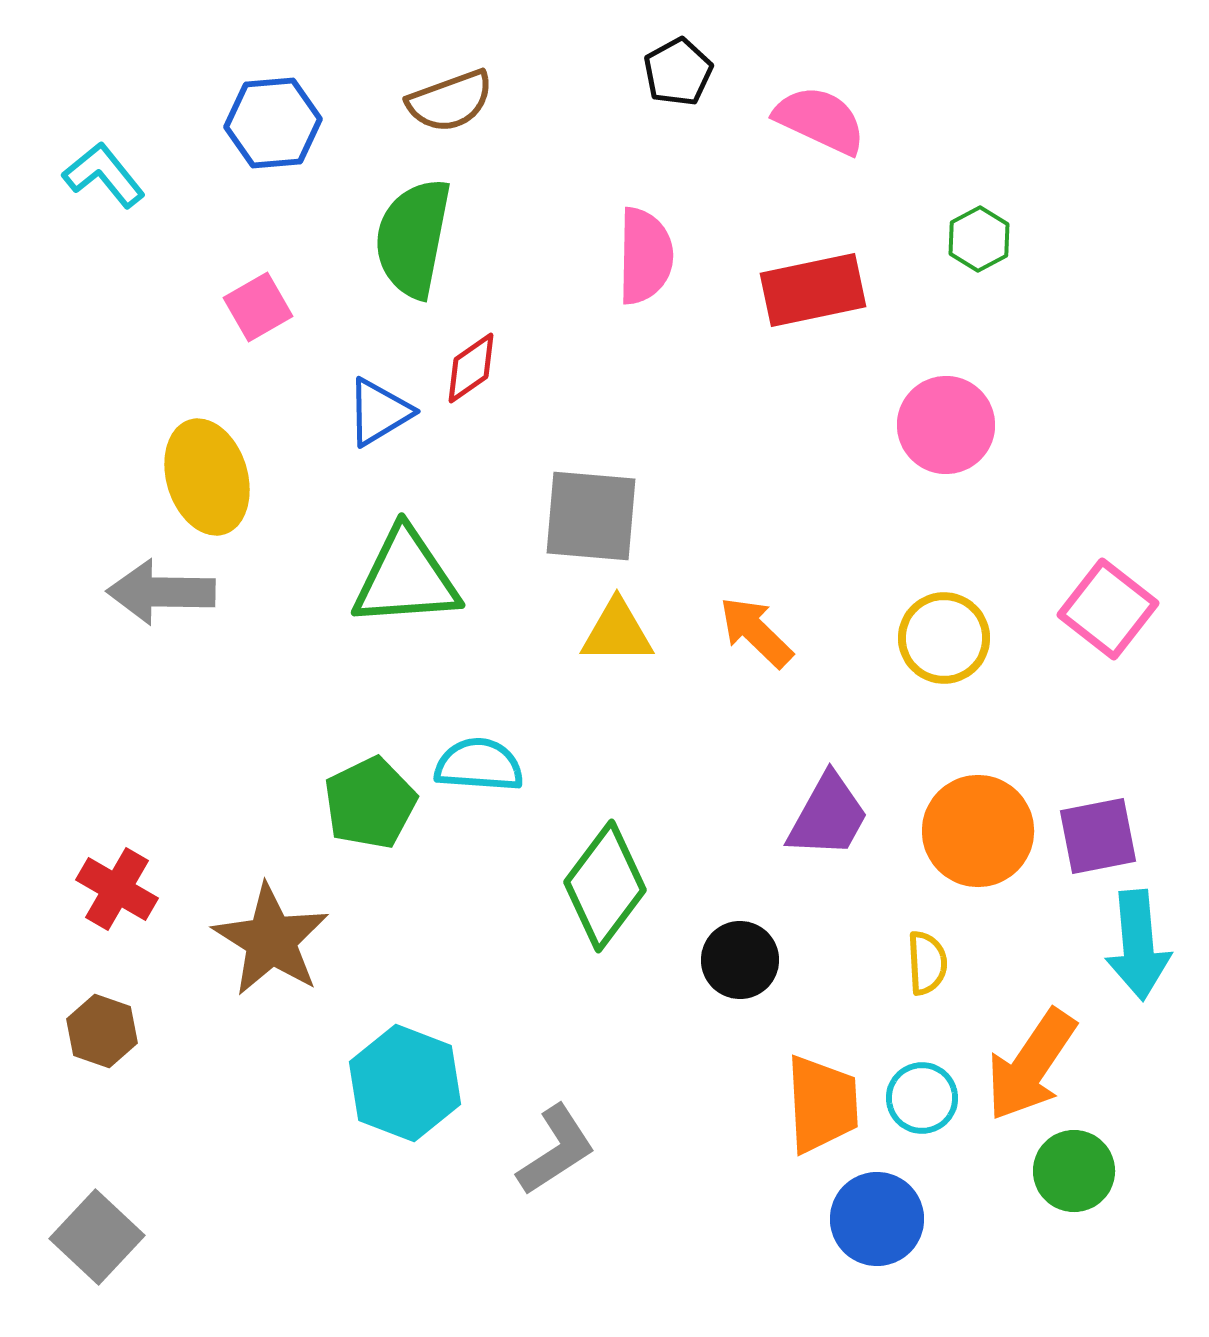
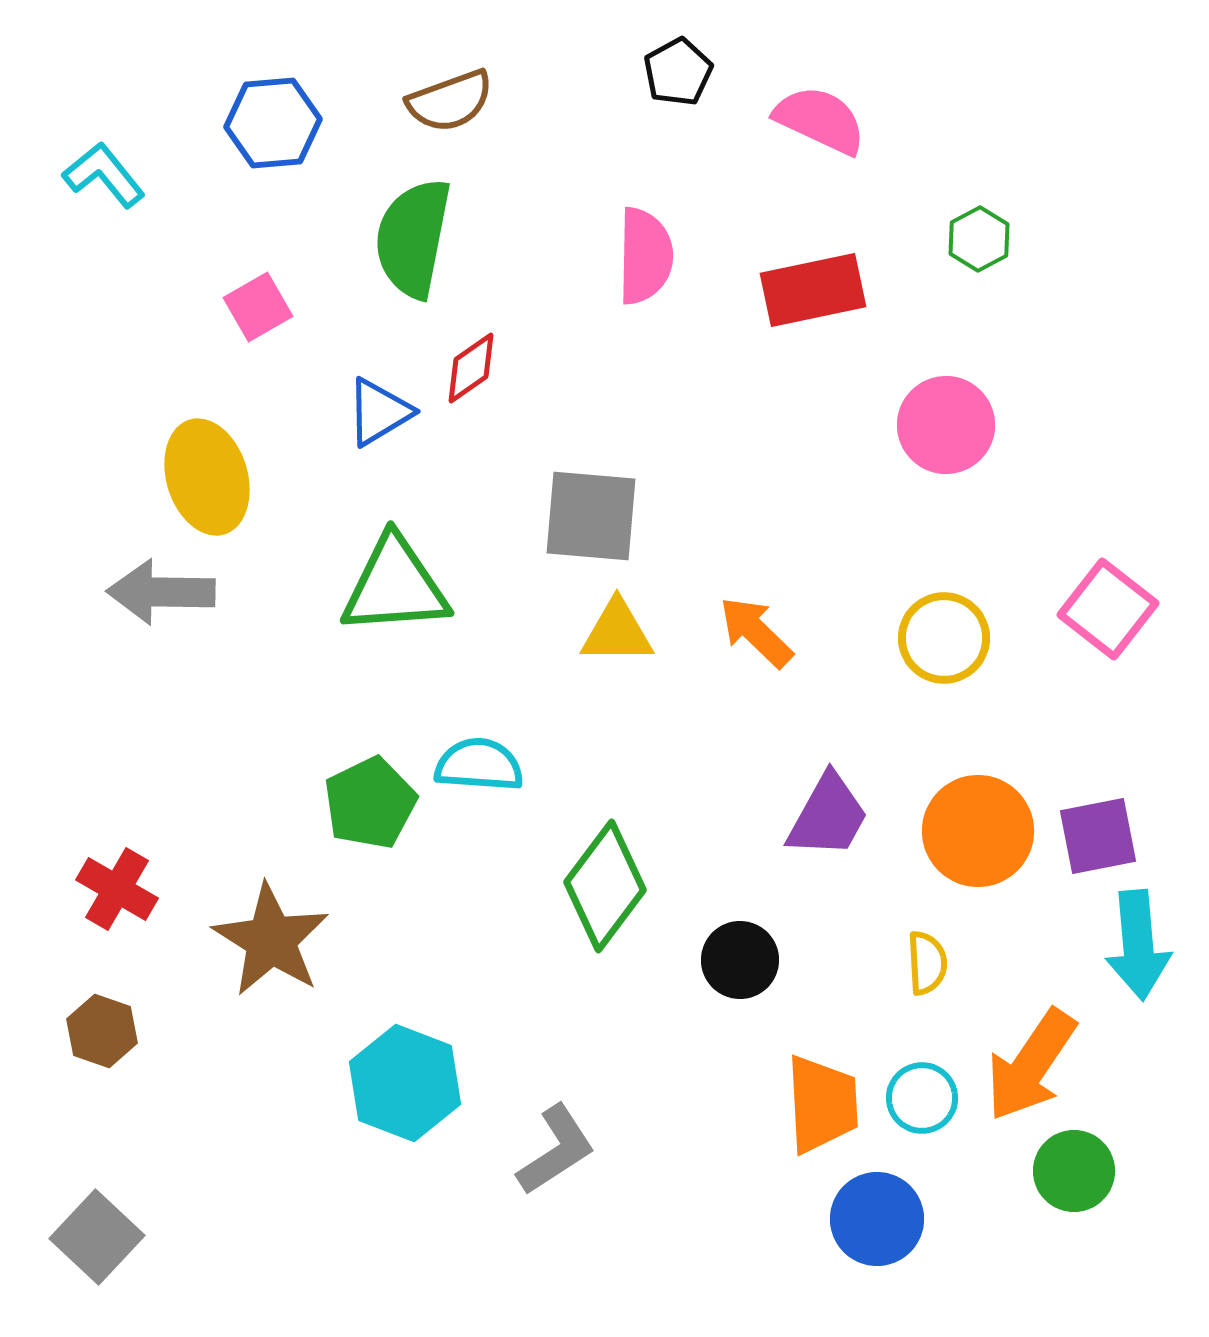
green triangle at (406, 578): moved 11 px left, 8 px down
